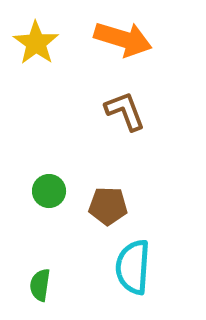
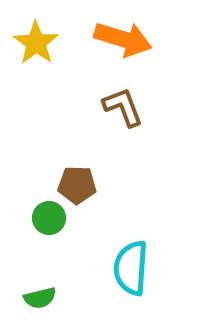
brown L-shape: moved 2 px left, 4 px up
green circle: moved 27 px down
brown pentagon: moved 31 px left, 21 px up
cyan semicircle: moved 2 px left, 1 px down
green semicircle: moved 13 px down; rotated 112 degrees counterclockwise
